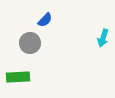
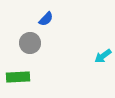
blue semicircle: moved 1 px right, 1 px up
cyan arrow: moved 18 px down; rotated 36 degrees clockwise
